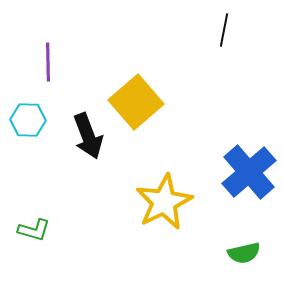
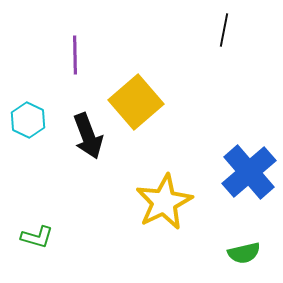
purple line: moved 27 px right, 7 px up
cyan hexagon: rotated 24 degrees clockwise
green L-shape: moved 3 px right, 7 px down
